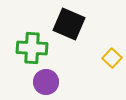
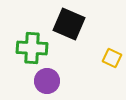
yellow square: rotated 18 degrees counterclockwise
purple circle: moved 1 px right, 1 px up
